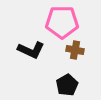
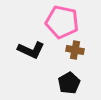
pink pentagon: rotated 12 degrees clockwise
black pentagon: moved 2 px right, 2 px up
